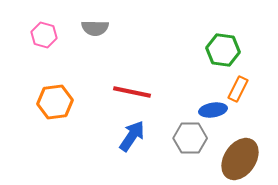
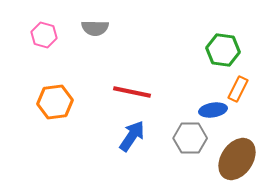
brown ellipse: moved 3 px left
